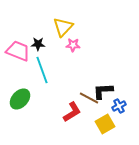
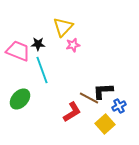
pink star: rotated 16 degrees counterclockwise
yellow square: rotated 12 degrees counterclockwise
